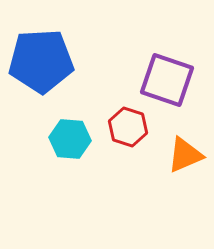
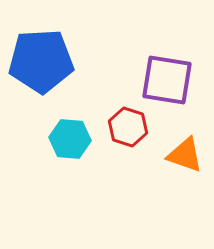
purple square: rotated 10 degrees counterclockwise
orange triangle: rotated 42 degrees clockwise
